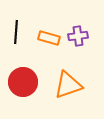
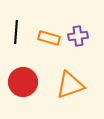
orange triangle: moved 2 px right
